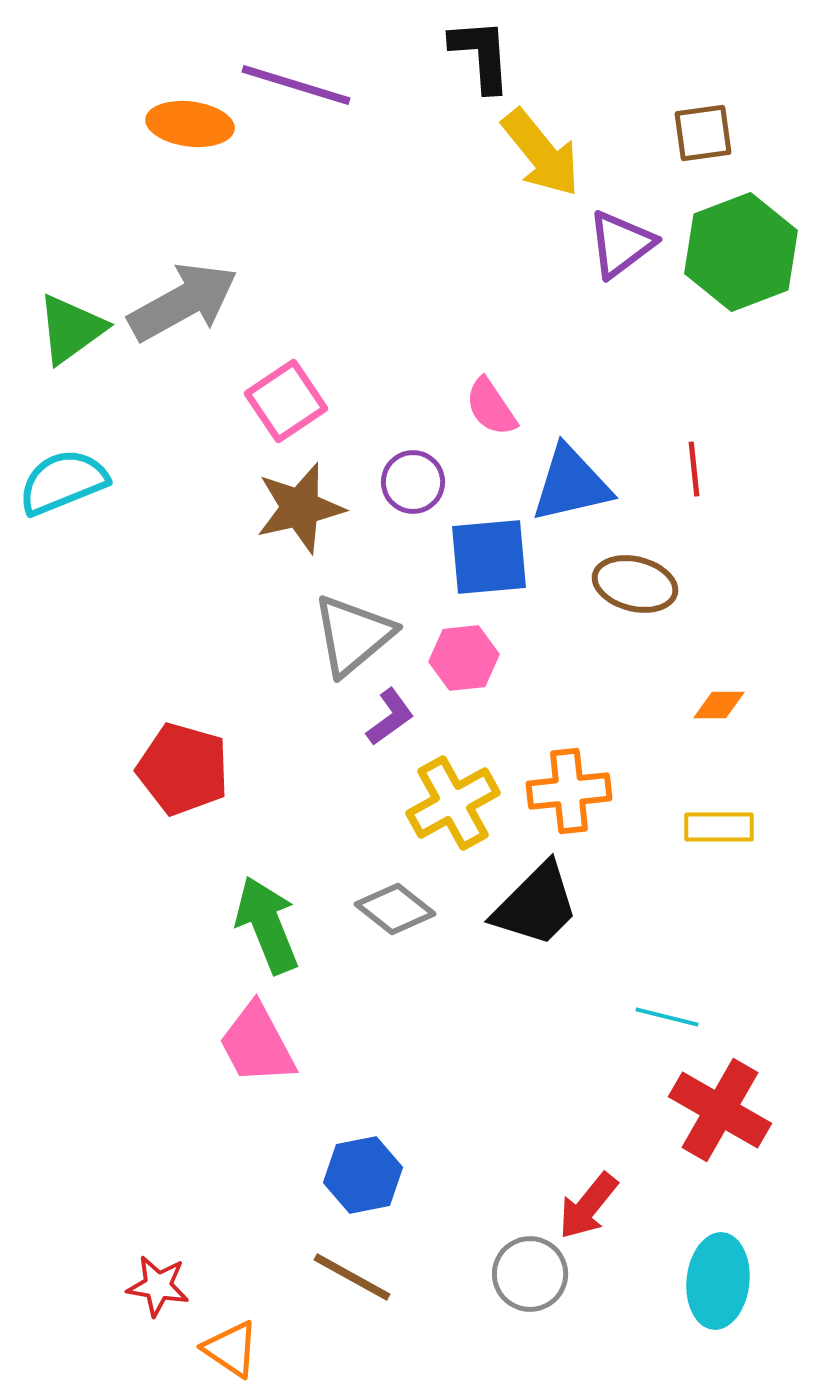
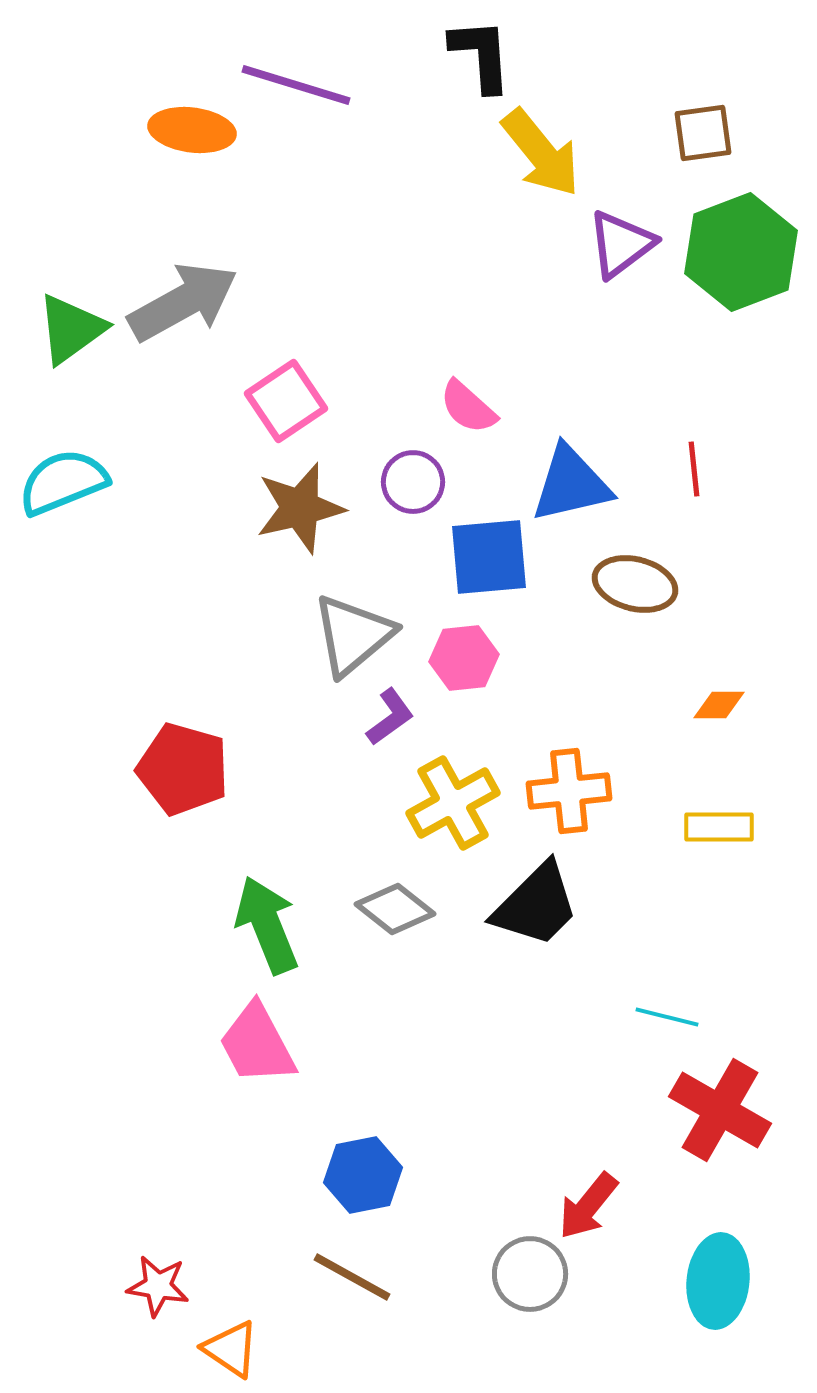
orange ellipse: moved 2 px right, 6 px down
pink semicircle: moved 23 px left; rotated 14 degrees counterclockwise
